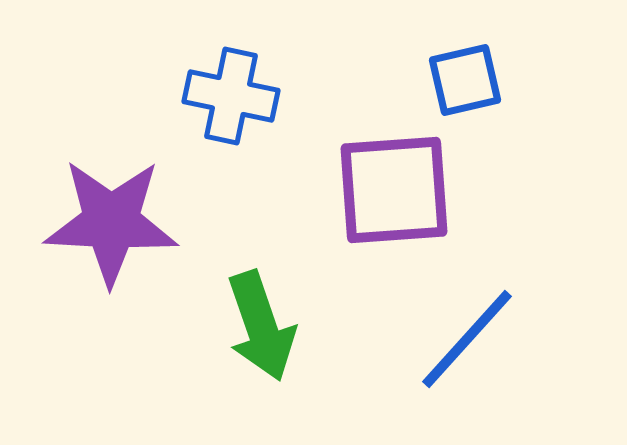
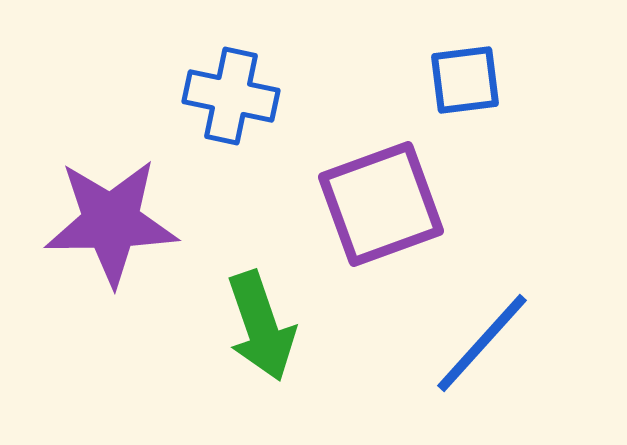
blue square: rotated 6 degrees clockwise
purple square: moved 13 px left, 14 px down; rotated 16 degrees counterclockwise
purple star: rotated 4 degrees counterclockwise
blue line: moved 15 px right, 4 px down
